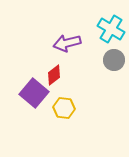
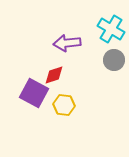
purple arrow: rotated 8 degrees clockwise
red diamond: rotated 20 degrees clockwise
purple square: rotated 12 degrees counterclockwise
yellow hexagon: moved 3 px up
